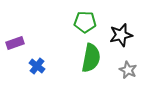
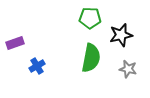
green pentagon: moved 5 px right, 4 px up
blue cross: rotated 21 degrees clockwise
gray star: moved 1 px up; rotated 12 degrees counterclockwise
